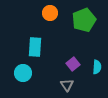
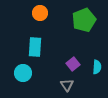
orange circle: moved 10 px left
